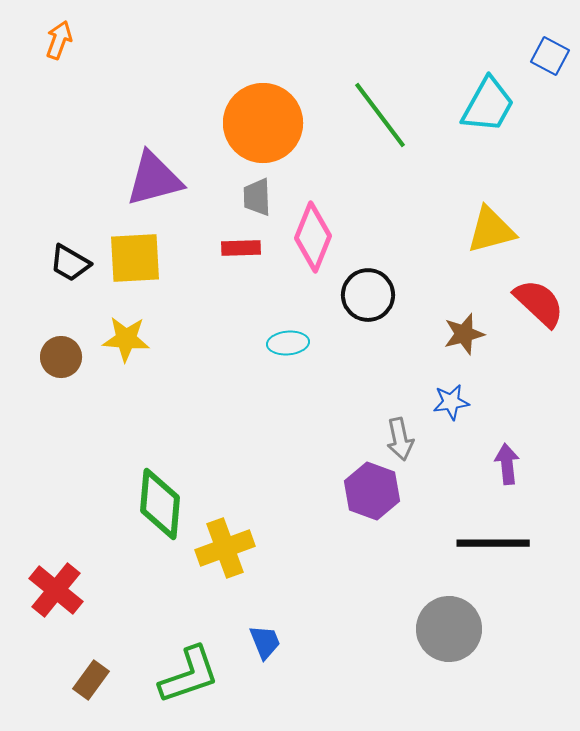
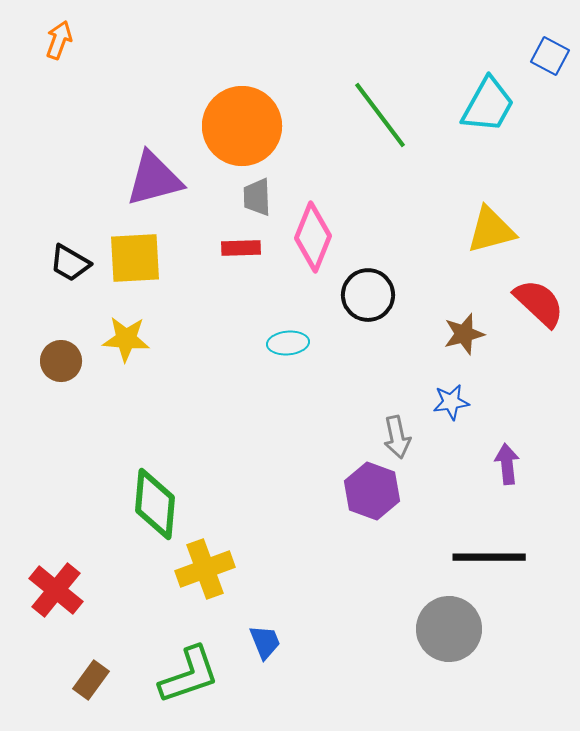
orange circle: moved 21 px left, 3 px down
brown circle: moved 4 px down
gray arrow: moved 3 px left, 2 px up
green diamond: moved 5 px left
black line: moved 4 px left, 14 px down
yellow cross: moved 20 px left, 21 px down
